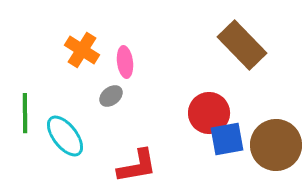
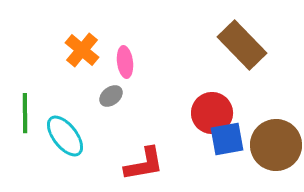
orange cross: rotated 8 degrees clockwise
red circle: moved 3 px right
red L-shape: moved 7 px right, 2 px up
